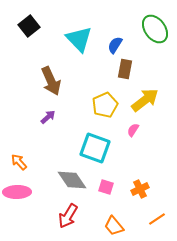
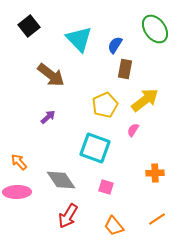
brown arrow: moved 6 px up; rotated 28 degrees counterclockwise
gray diamond: moved 11 px left
orange cross: moved 15 px right, 16 px up; rotated 24 degrees clockwise
